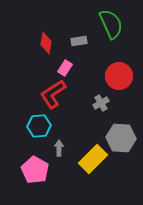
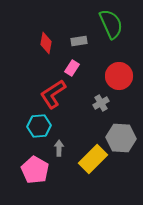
pink rectangle: moved 7 px right
